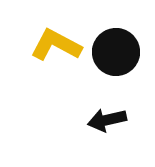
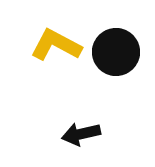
black arrow: moved 26 px left, 14 px down
